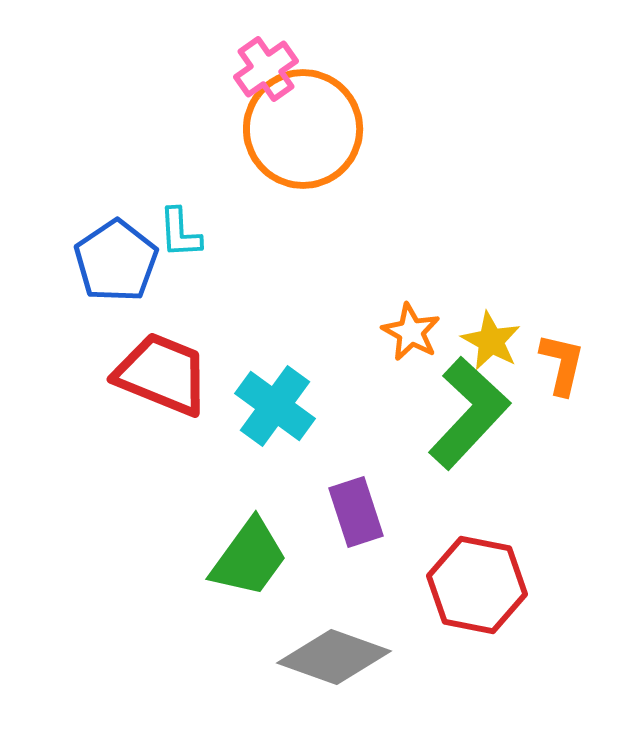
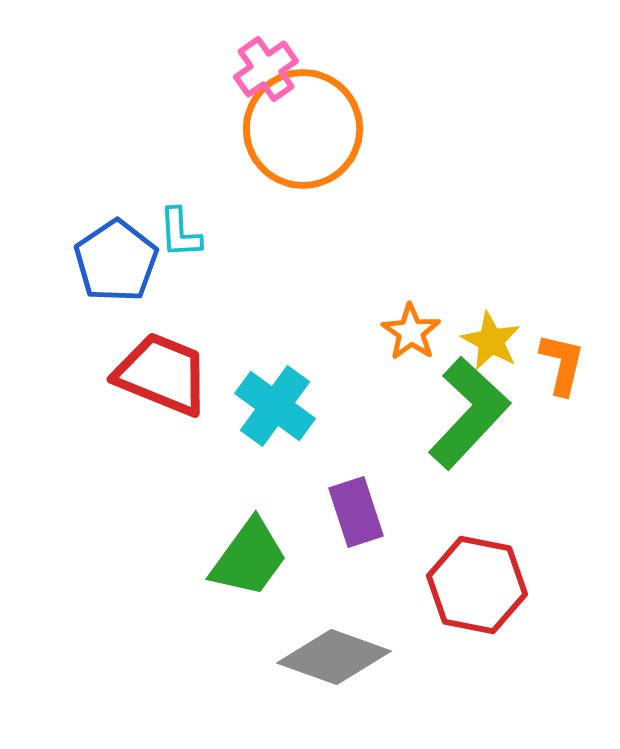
orange star: rotated 6 degrees clockwise
